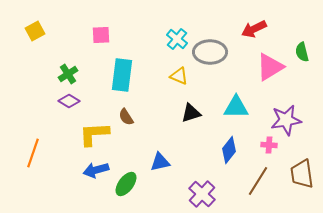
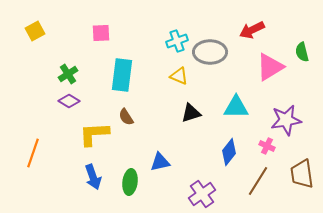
red arrow: moved 2 px left, 1 px down
pink square: moved 2 px up
cyan cross: moved 2 px down; rotated 30 degrees clockwise
pink cross: moved 2 px left, 1 px down; rotated 21 degrees clockwise
blue diamond: moved 2 px down
blue arrow: moved 3 px left, 7 px down; rotated 95 degrees counterclockwise
green ellipse: moved 4 px right, 2 px up; rotated 30 degrees counterclockwise
purple cross: rotated 12 degrees clockwise
